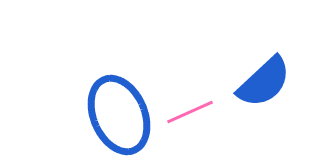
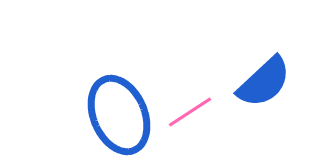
pink line: rotated 9 degrees counterclockwise
